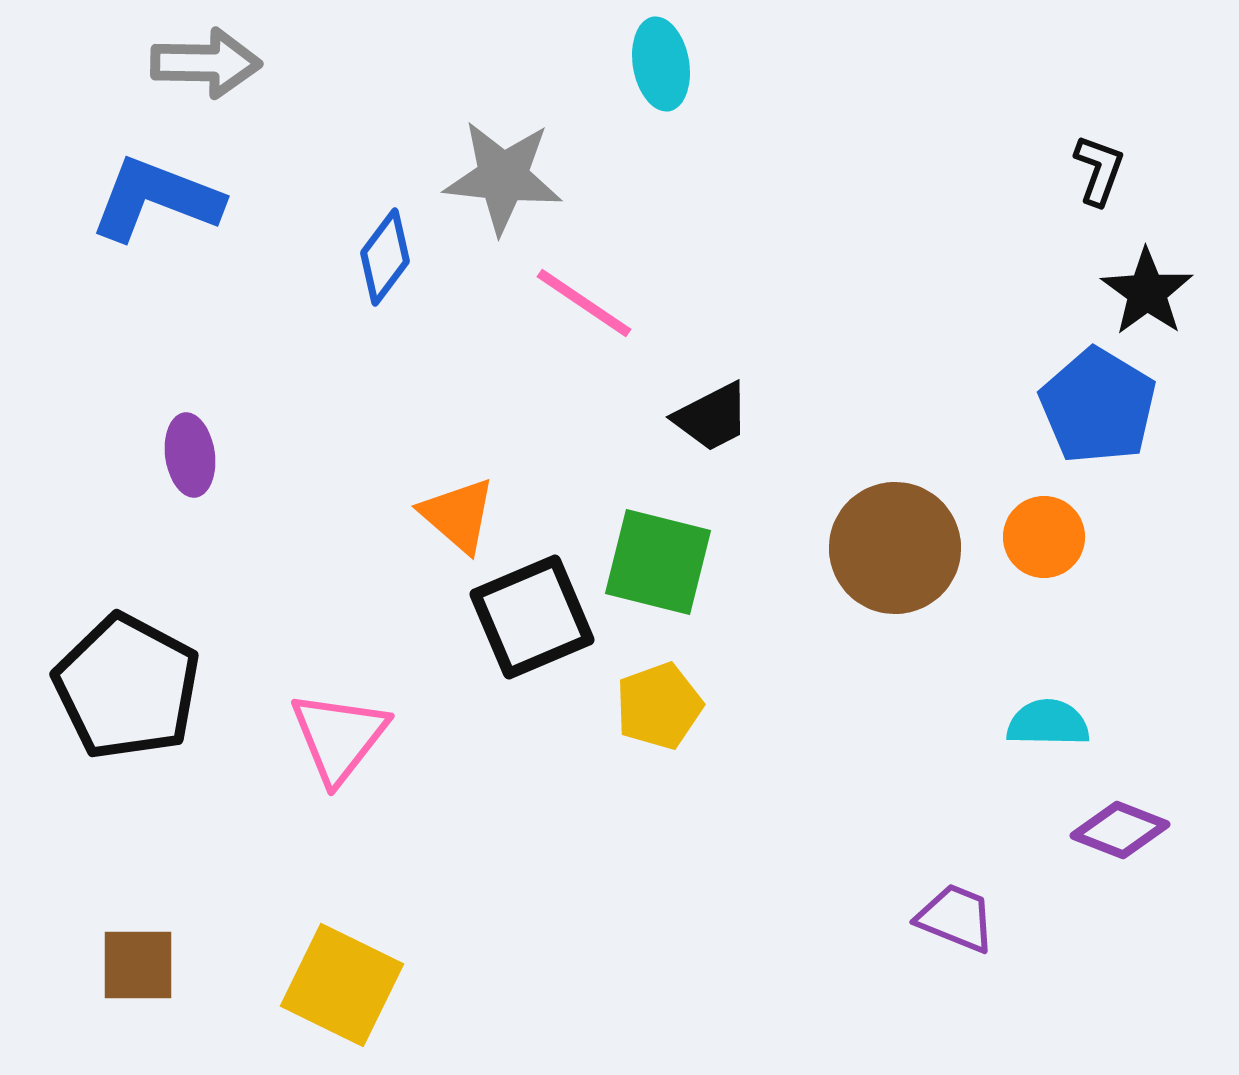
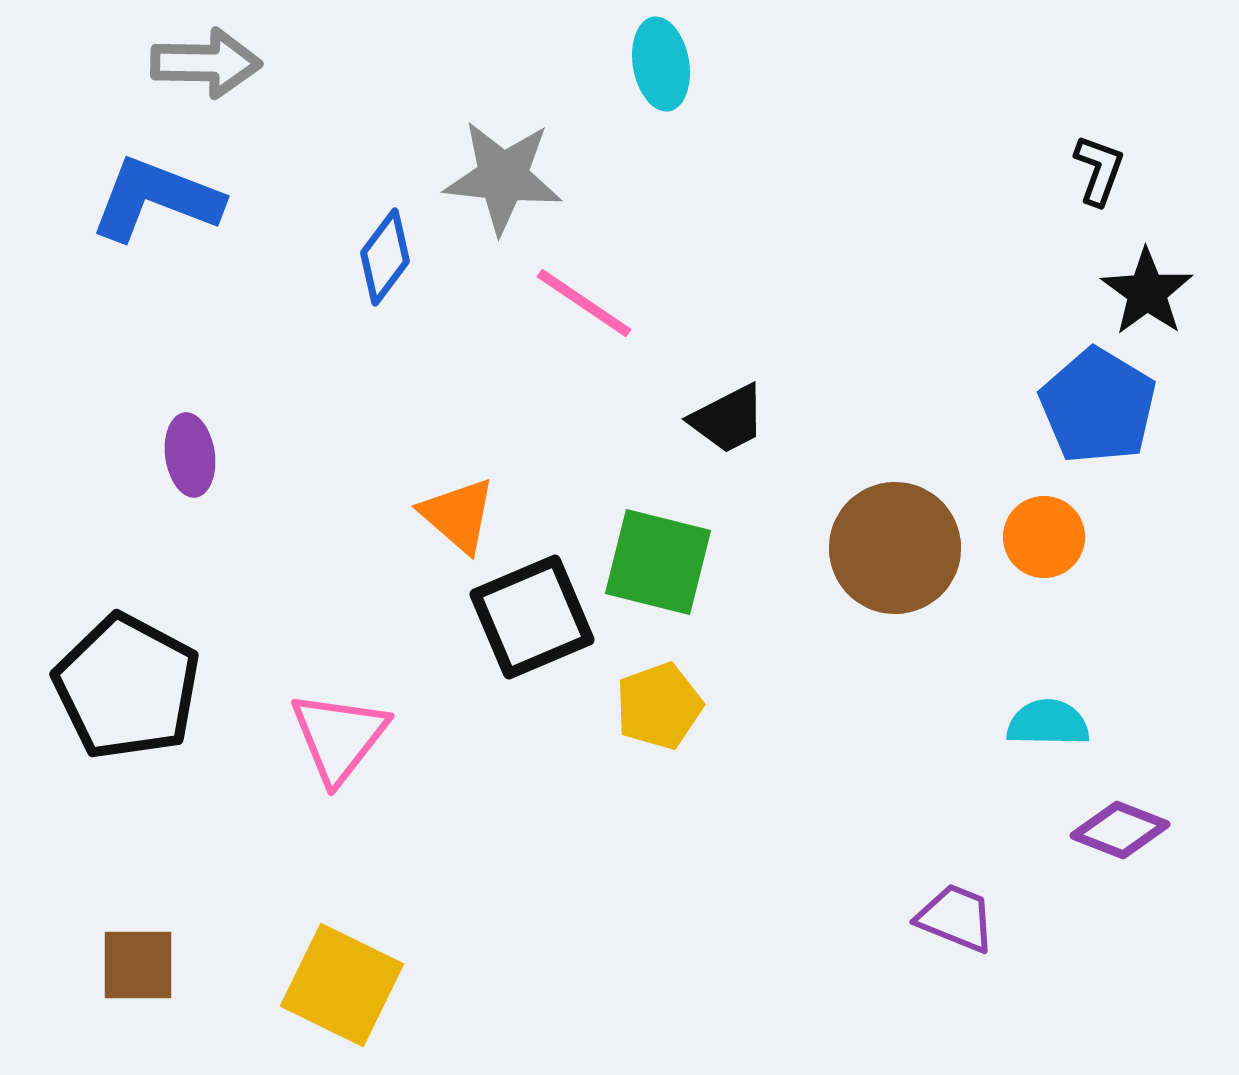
black trapezoid: moved 16 px right, 2 px down
